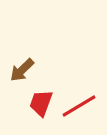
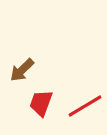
red line: moved 6 px right
